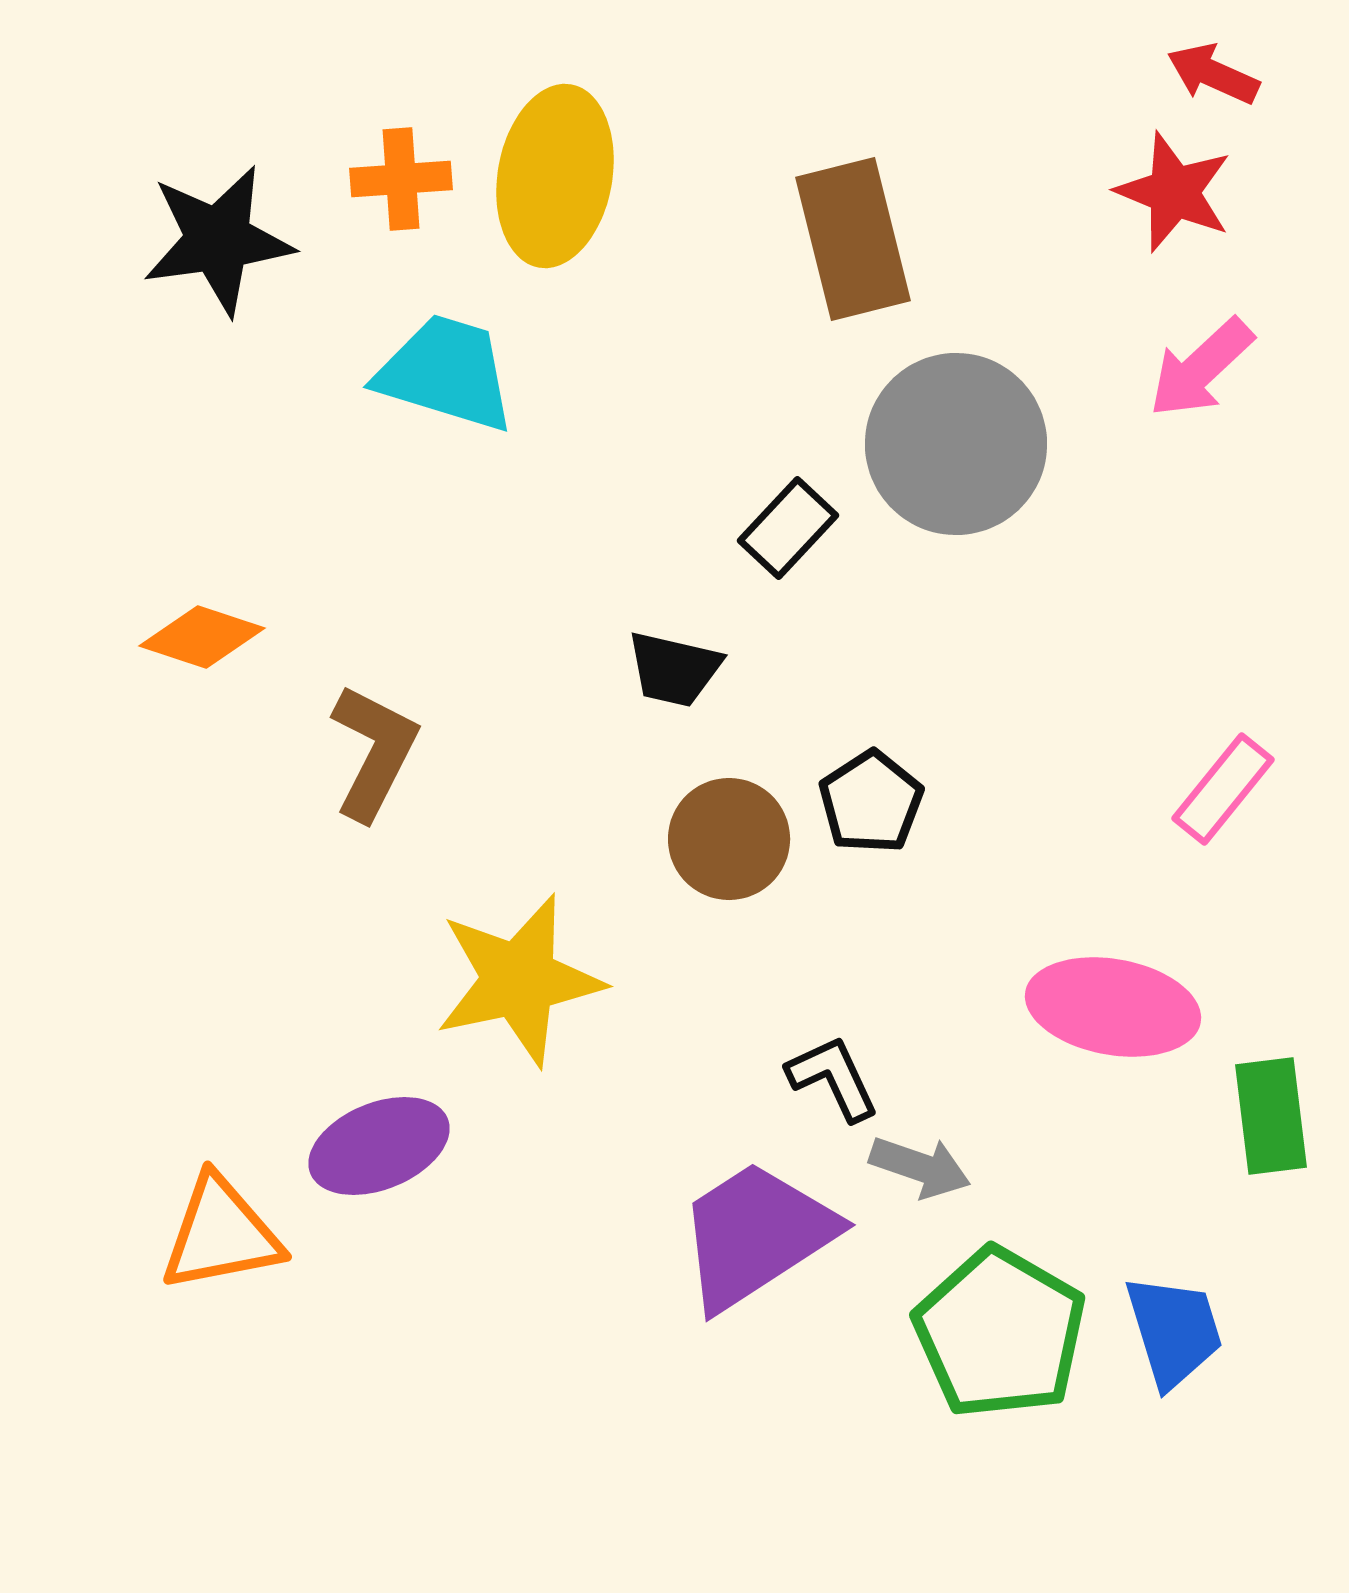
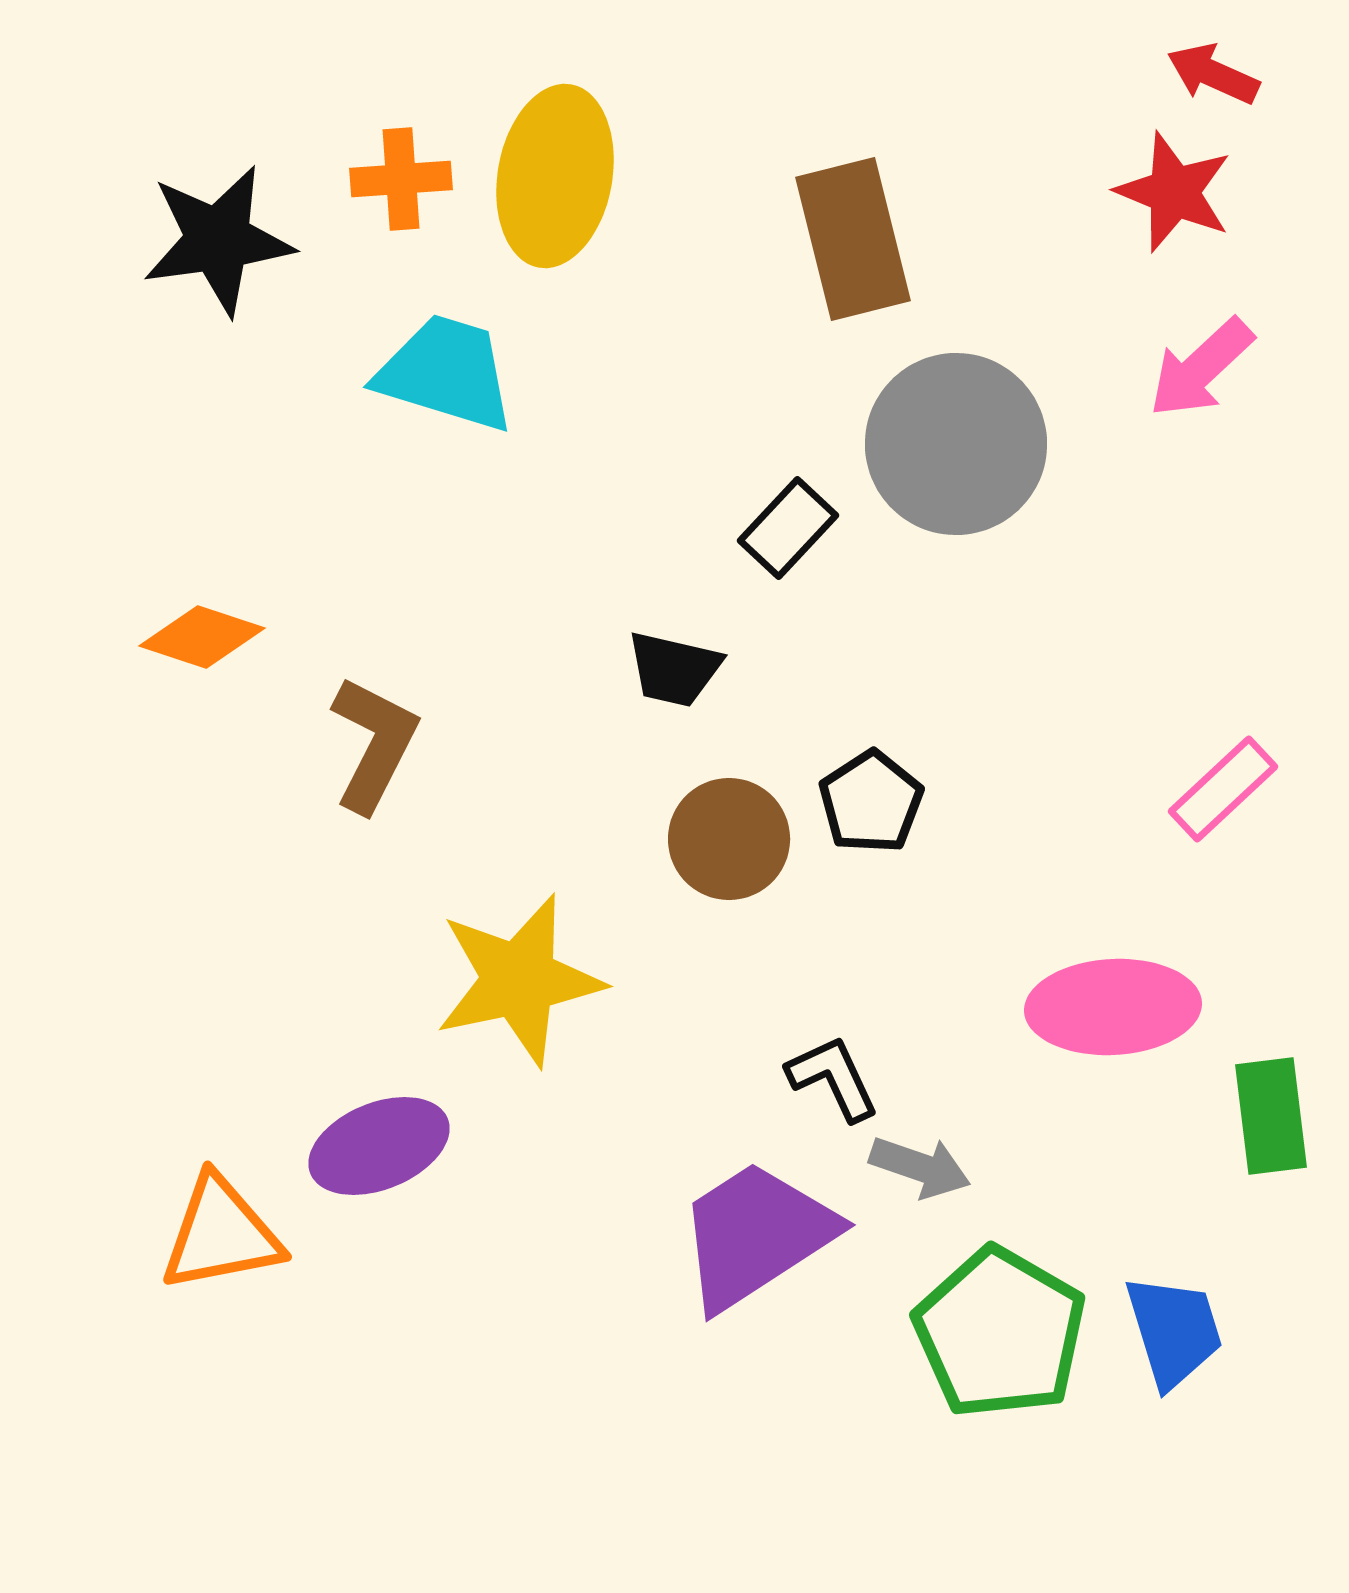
brown L-shape: moved 8 px up
pink rectangle: rotated 8 degrees clockwise
pink ellipse: rotated 13 degrees counterclockwise
